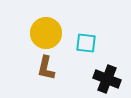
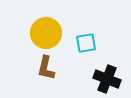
cyan square: rotated 15 degrees counterclockwise
